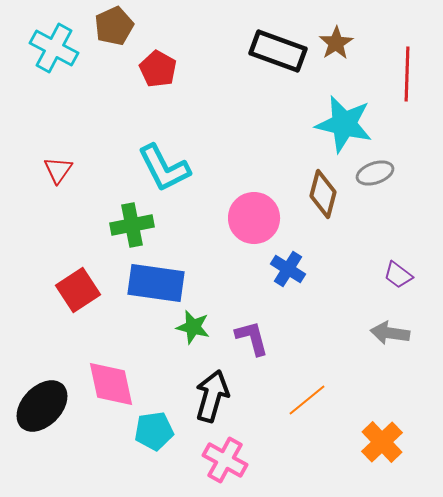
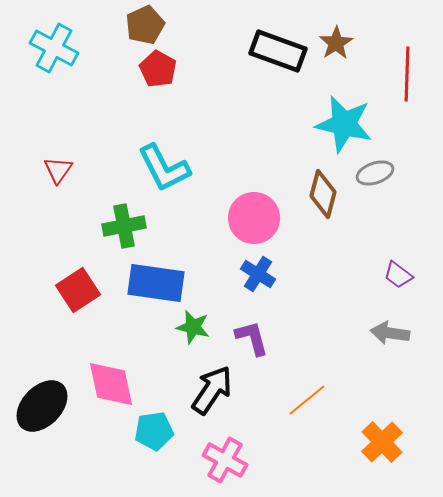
brown pentagon: moved 31 px right, 1 px up
green cross: moved 8 px left, 1 px down
blue cross: moved 30 px left, 5 px down
black arrow: moved 6 px up; rotated 18 degrees clockwise
